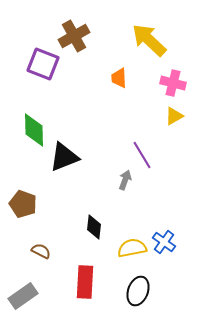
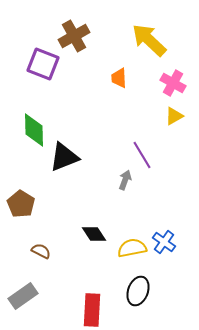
pink cross: rotated 15 degrees clockwise
brown pentagon: moved 2 px left; rotated 12 degrees clockwise
black diamond: moved 7 px down; rotated 40 degrees counterclockwise
red rectangle: moved 7 px right, 28 px down
